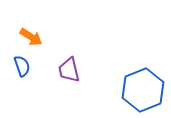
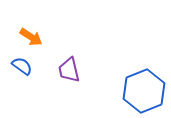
blue semicircle: rotated 35 degrees counterclockwise
blue hexagon: moved 1 px right, 1 px down
